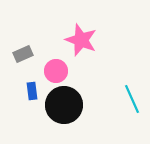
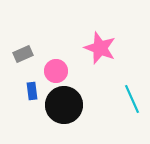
pink star: moved 19 px right, 8 px down
